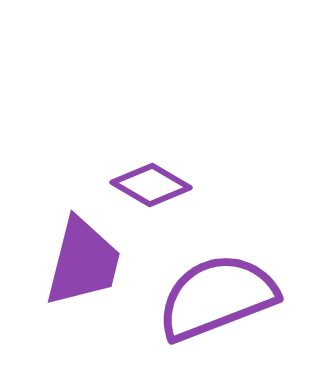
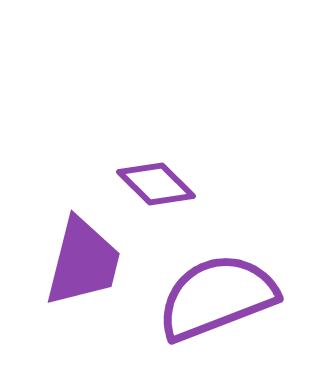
purple diamond: moved 5 px right, 1 px up; rotated 14 degrees clockwise
